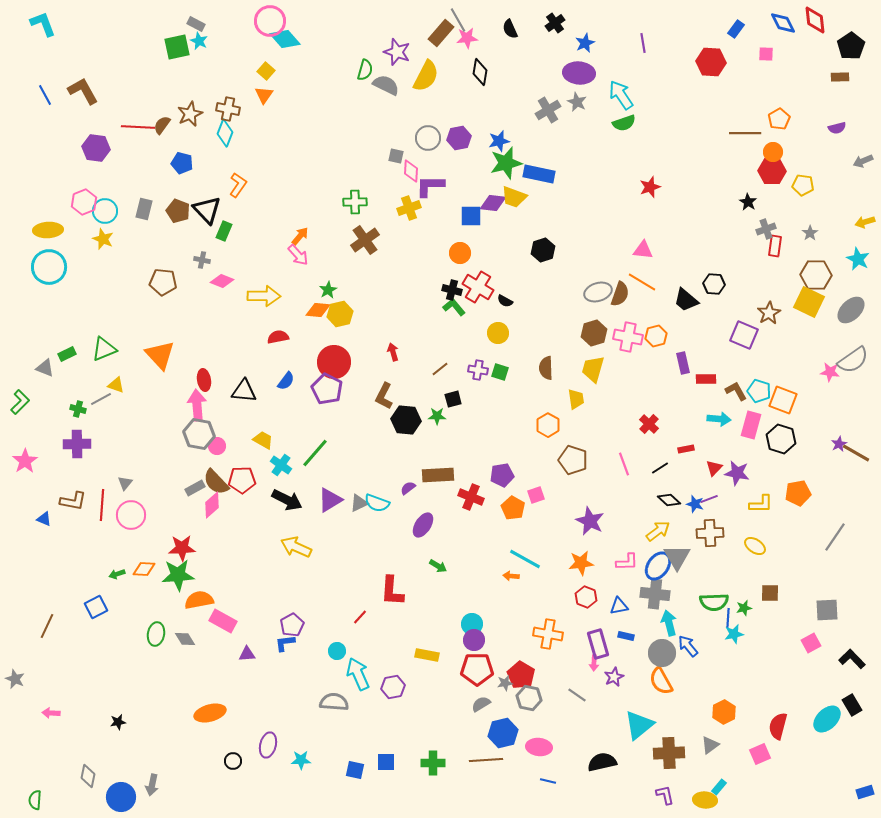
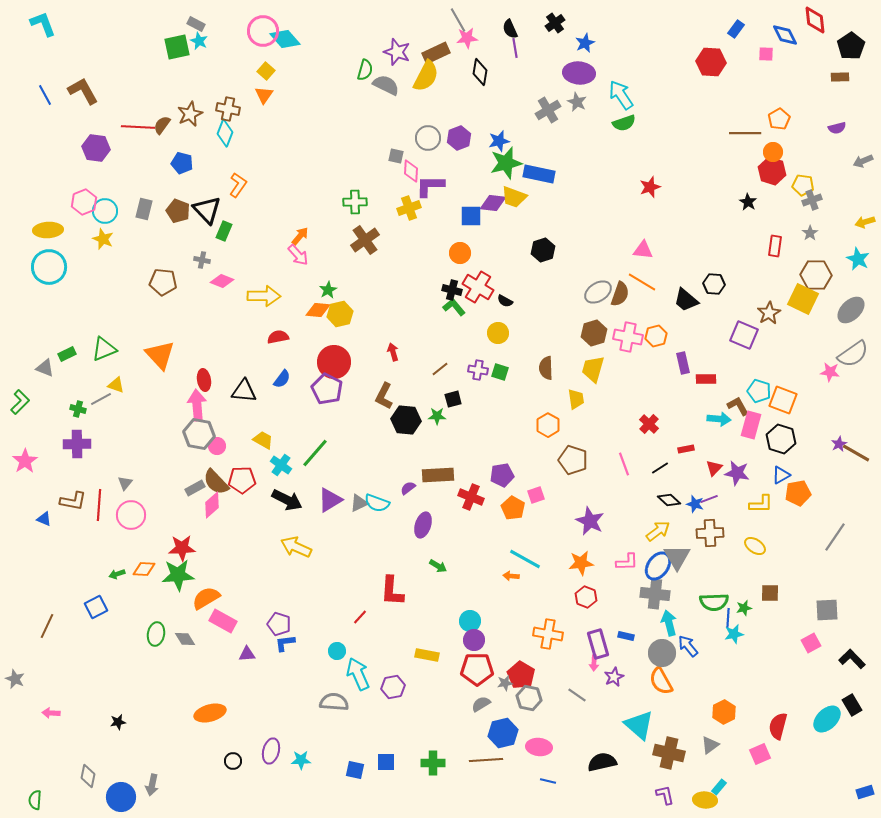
pink circle at (270, 21): moved 7 px left, 10 px down
blue diamond at (783, 23): moved 2 px right, 12 px down
brown rectangle at (441, 33): moved 5 px left, 20 px down; rotated 24 degrees clockwise
purple line at (643, 43): moved 128 px left, 5 px down
purple hexagon at (459, 138): rotated 10 degrees counterclockwise
red hexagon at (772, 171): rotated 16 degrees clockwise
gray cross at (766, 229): moved 46 px right, 29 px up
gray ellipse at (598, 292): rotated 16 degrees counterclockwise
yellow square at (809, 302): moved 6 px left, 3 px up
gray semicircle at (853, 360): moved 6 px up
blue semicircle at (286, 381): moved 4 px left, 2 px up
brown L-shape at (736, 391): moved 2 px right, 15 px down
red line at (102, 505): moved 3 px left
purple ellipse at (423, 525): rotated 15 degrees counterclockwise
orange semicircle at (199, 600): moved 7 px right, 2 px up; rotated 20 degrees counterclockwise
blue triangle at (619, 606): moved 162 px right, 131 px up; rotated 18 degrees counterclockwise
cyan circle at (472, 624): moved 2 px left, 3 px up
purple pentagon at (292, 625): moved 13 px left, 1 px up; rotated 25 degrees counterclockwise
cyan triangle at (639, 725): rotated 40 degrees counterclockwise
purple ellipse at (268, 745): moved 3 px right, 6 px down
brown cross at (669, 753): rotated 16 degrees clockwise
